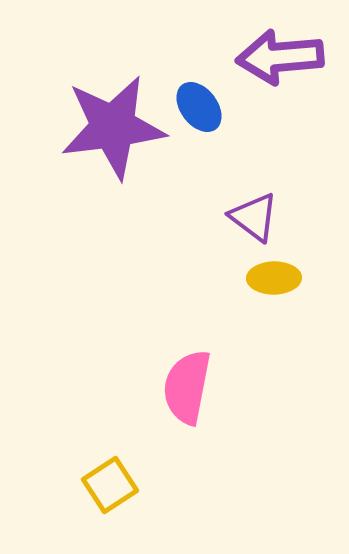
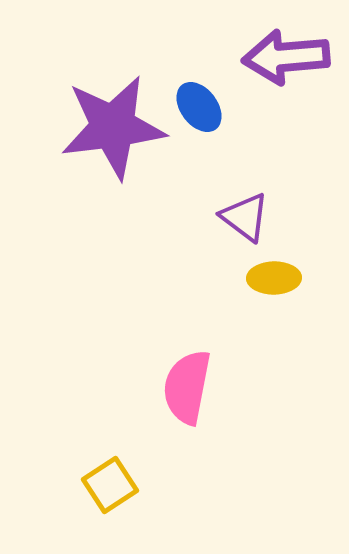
purple arrow: moved 6 px right
purple triangle: moved 9 px left
